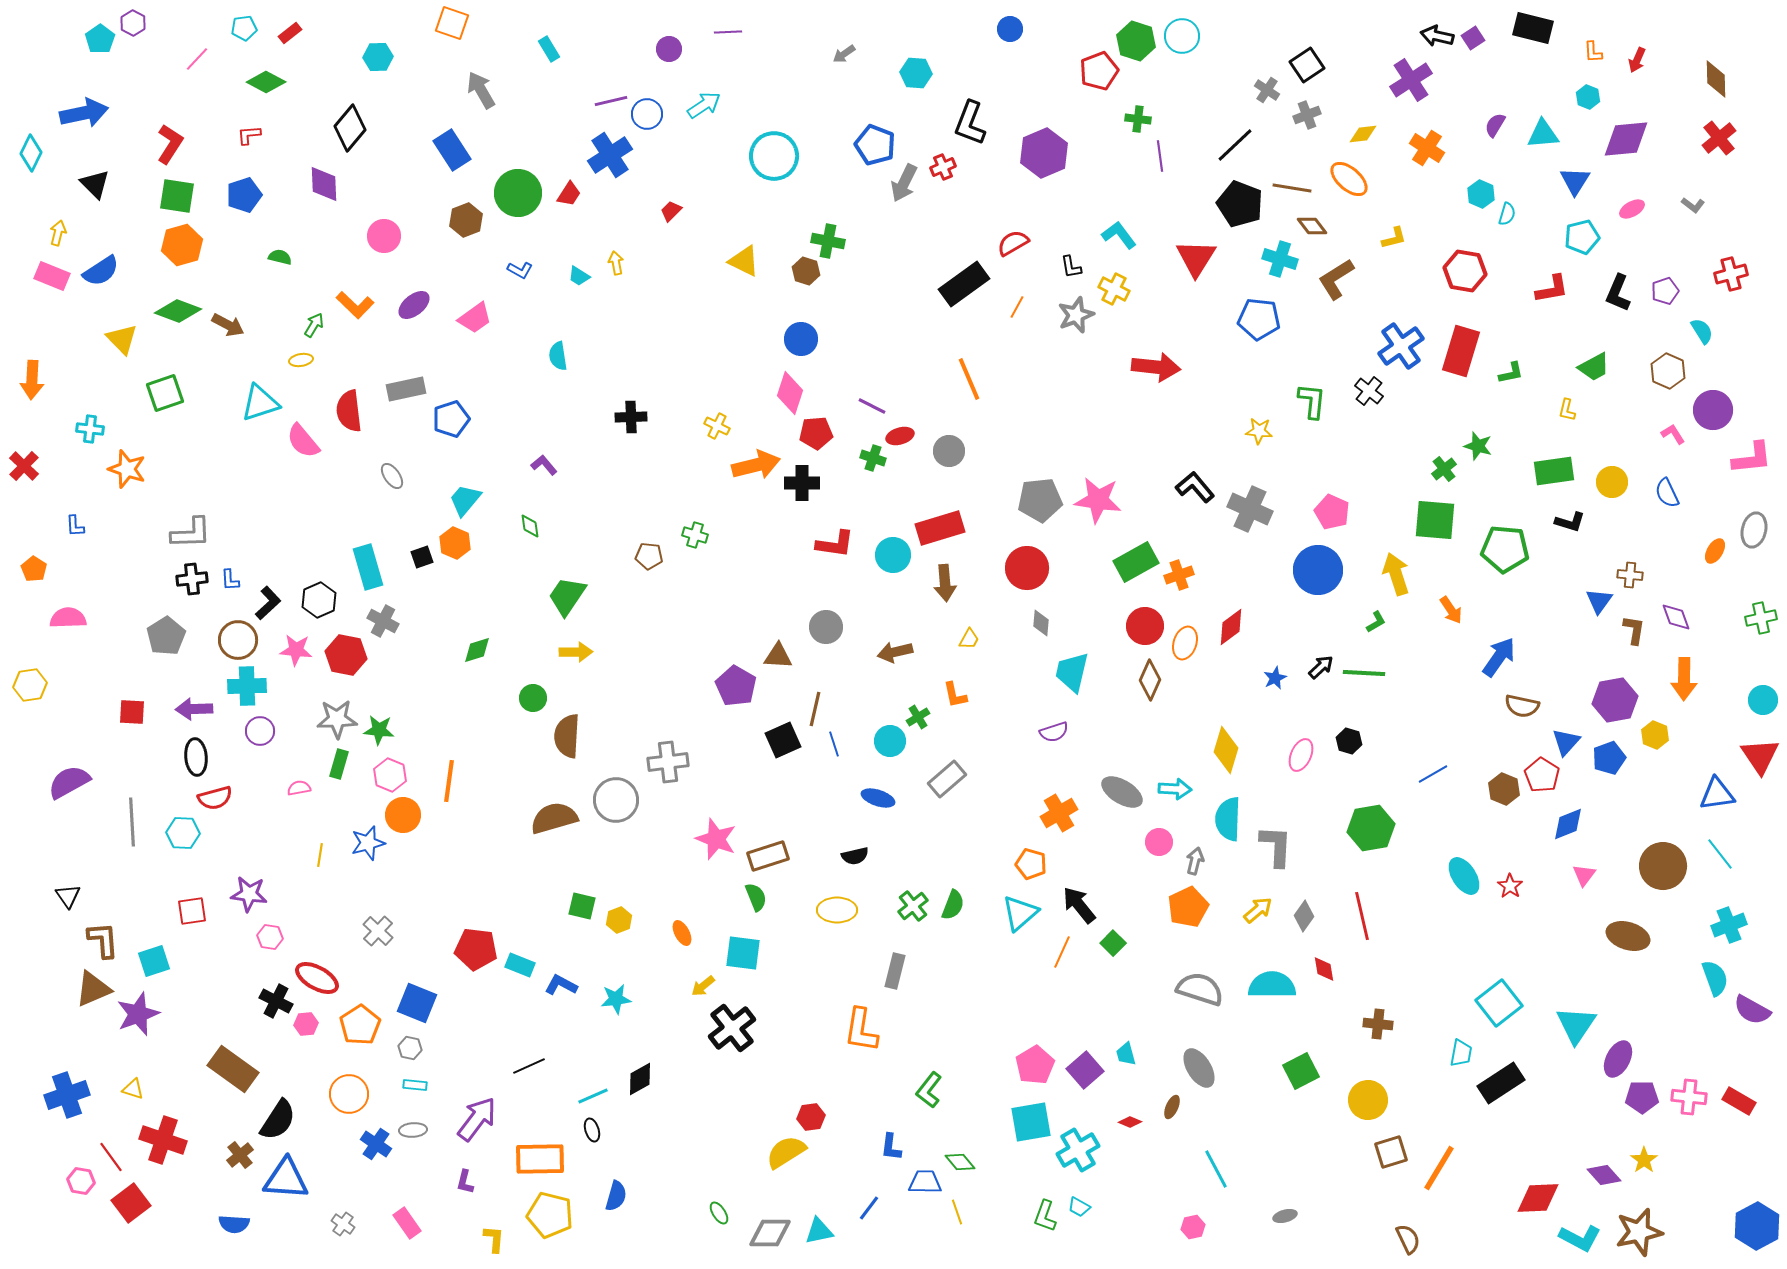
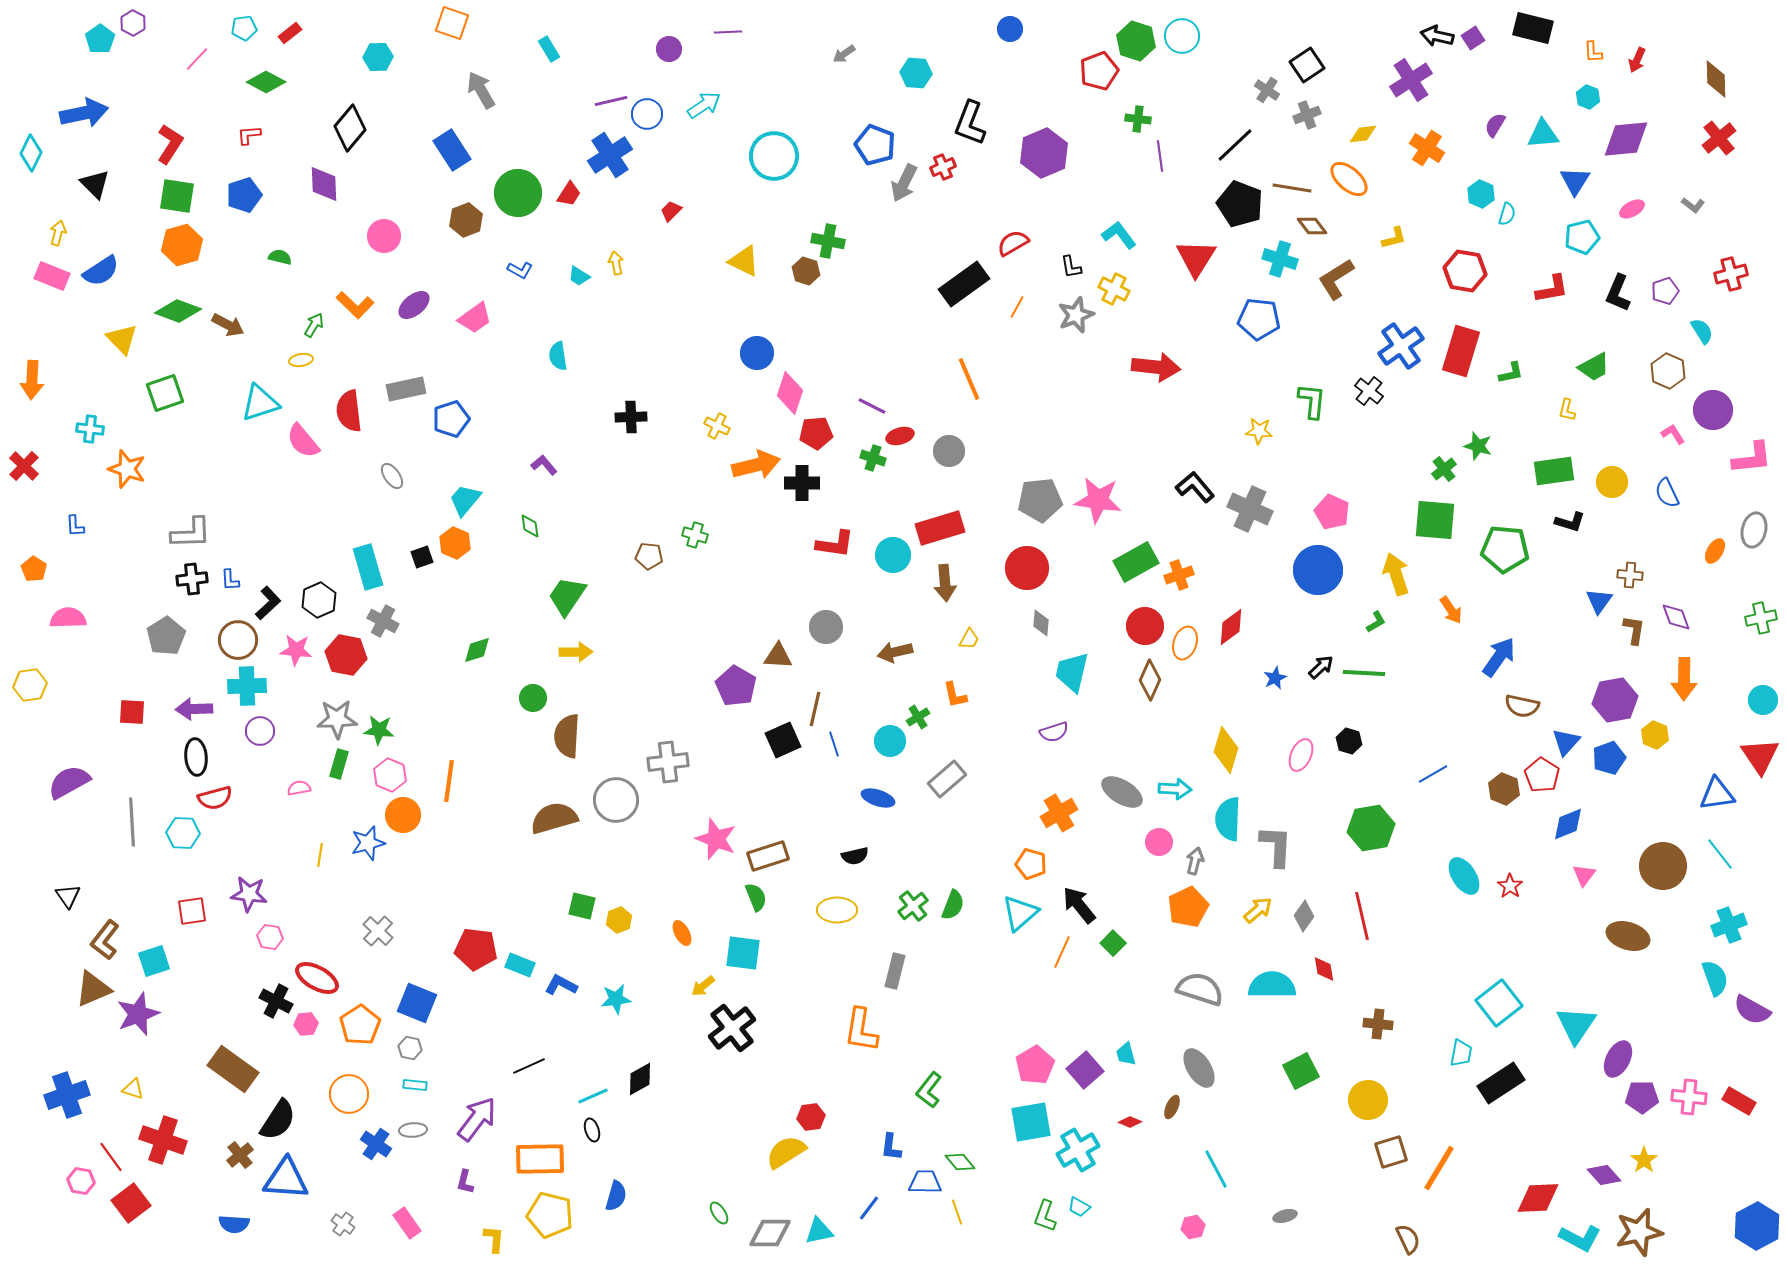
blue circle at (801, 339): moved 44 px left, 14 px down
brown L-shape at (103, 940): moved 2 px right; rotated 138 degrees counterclockwise
